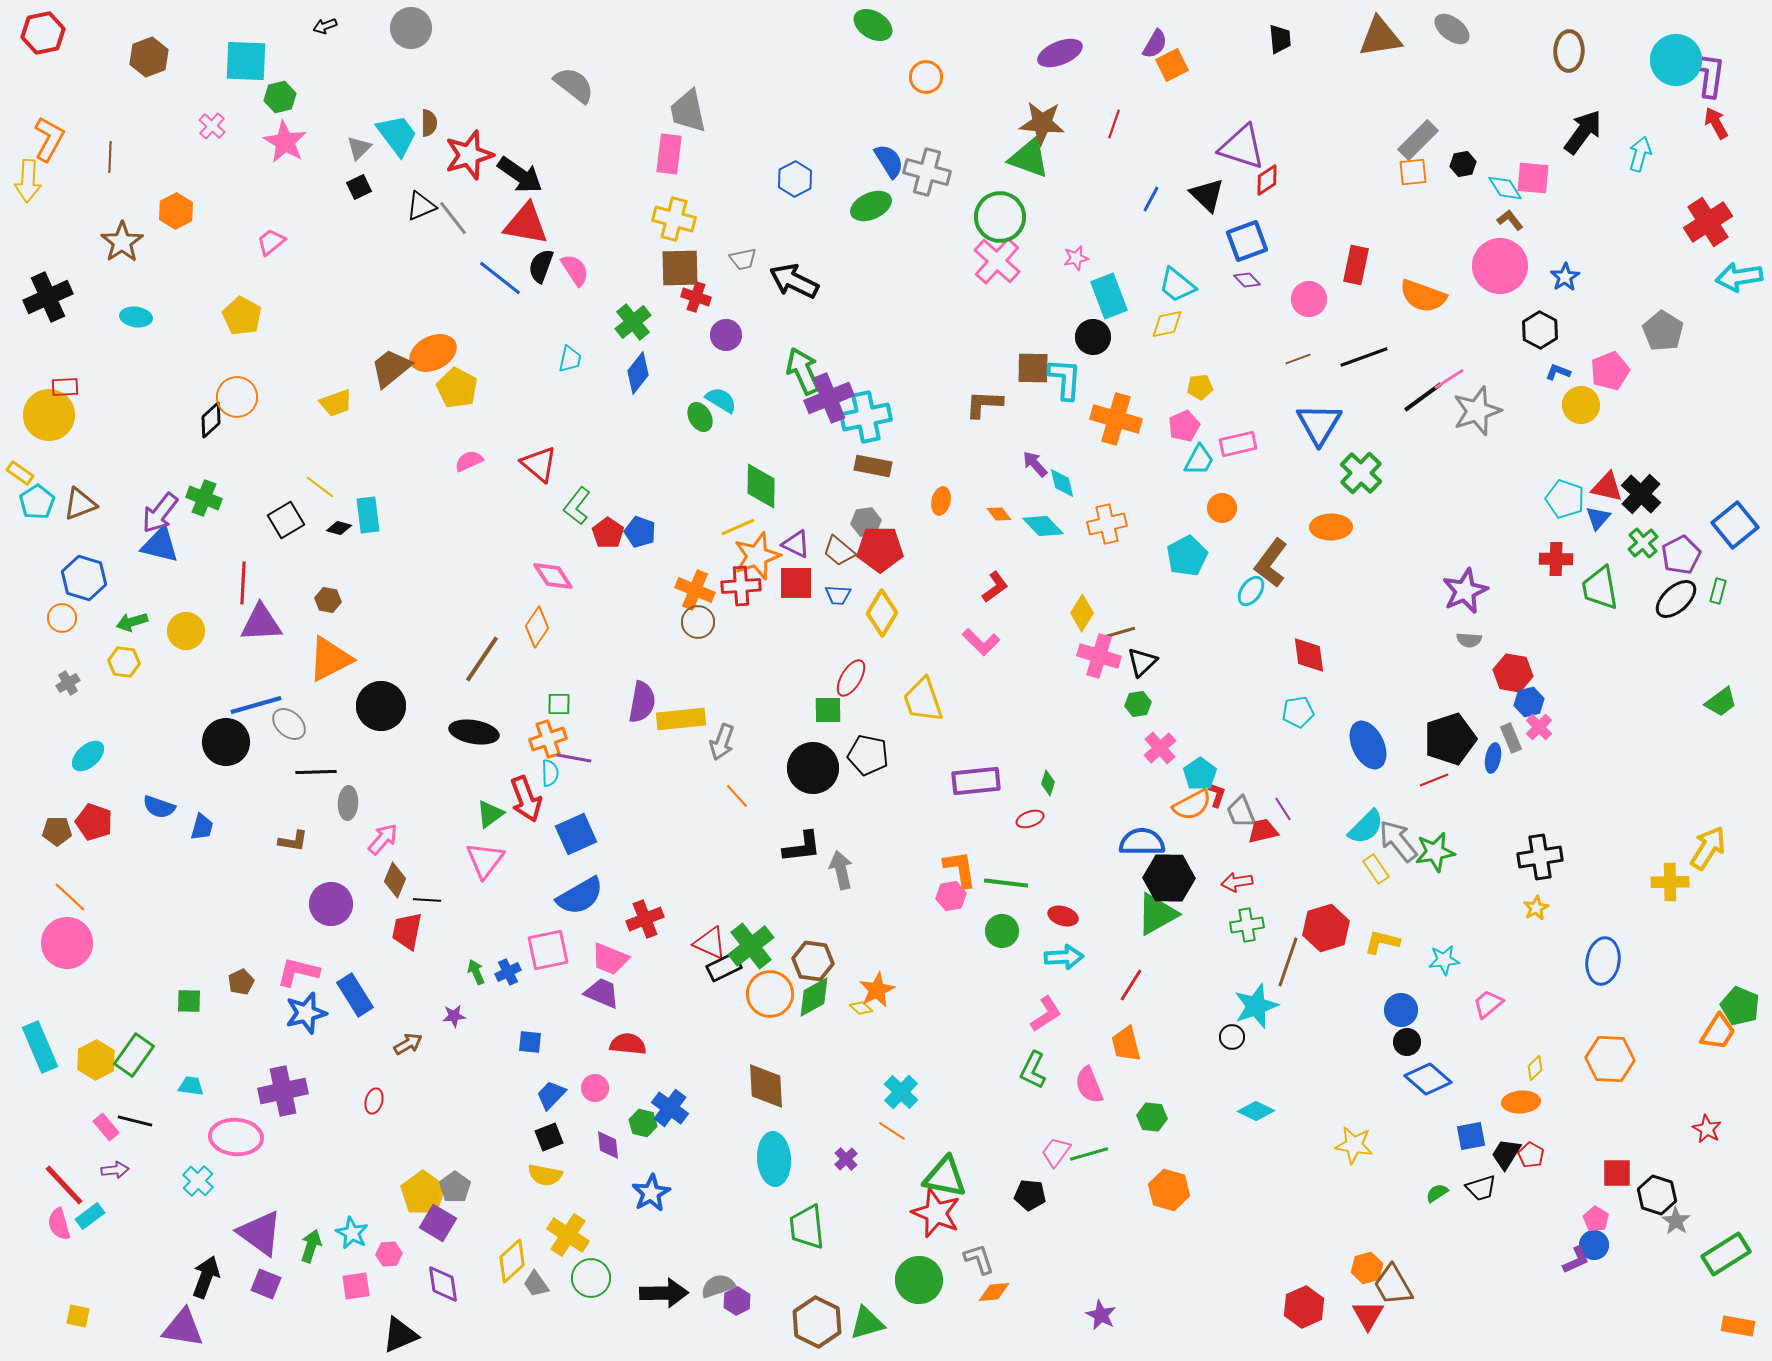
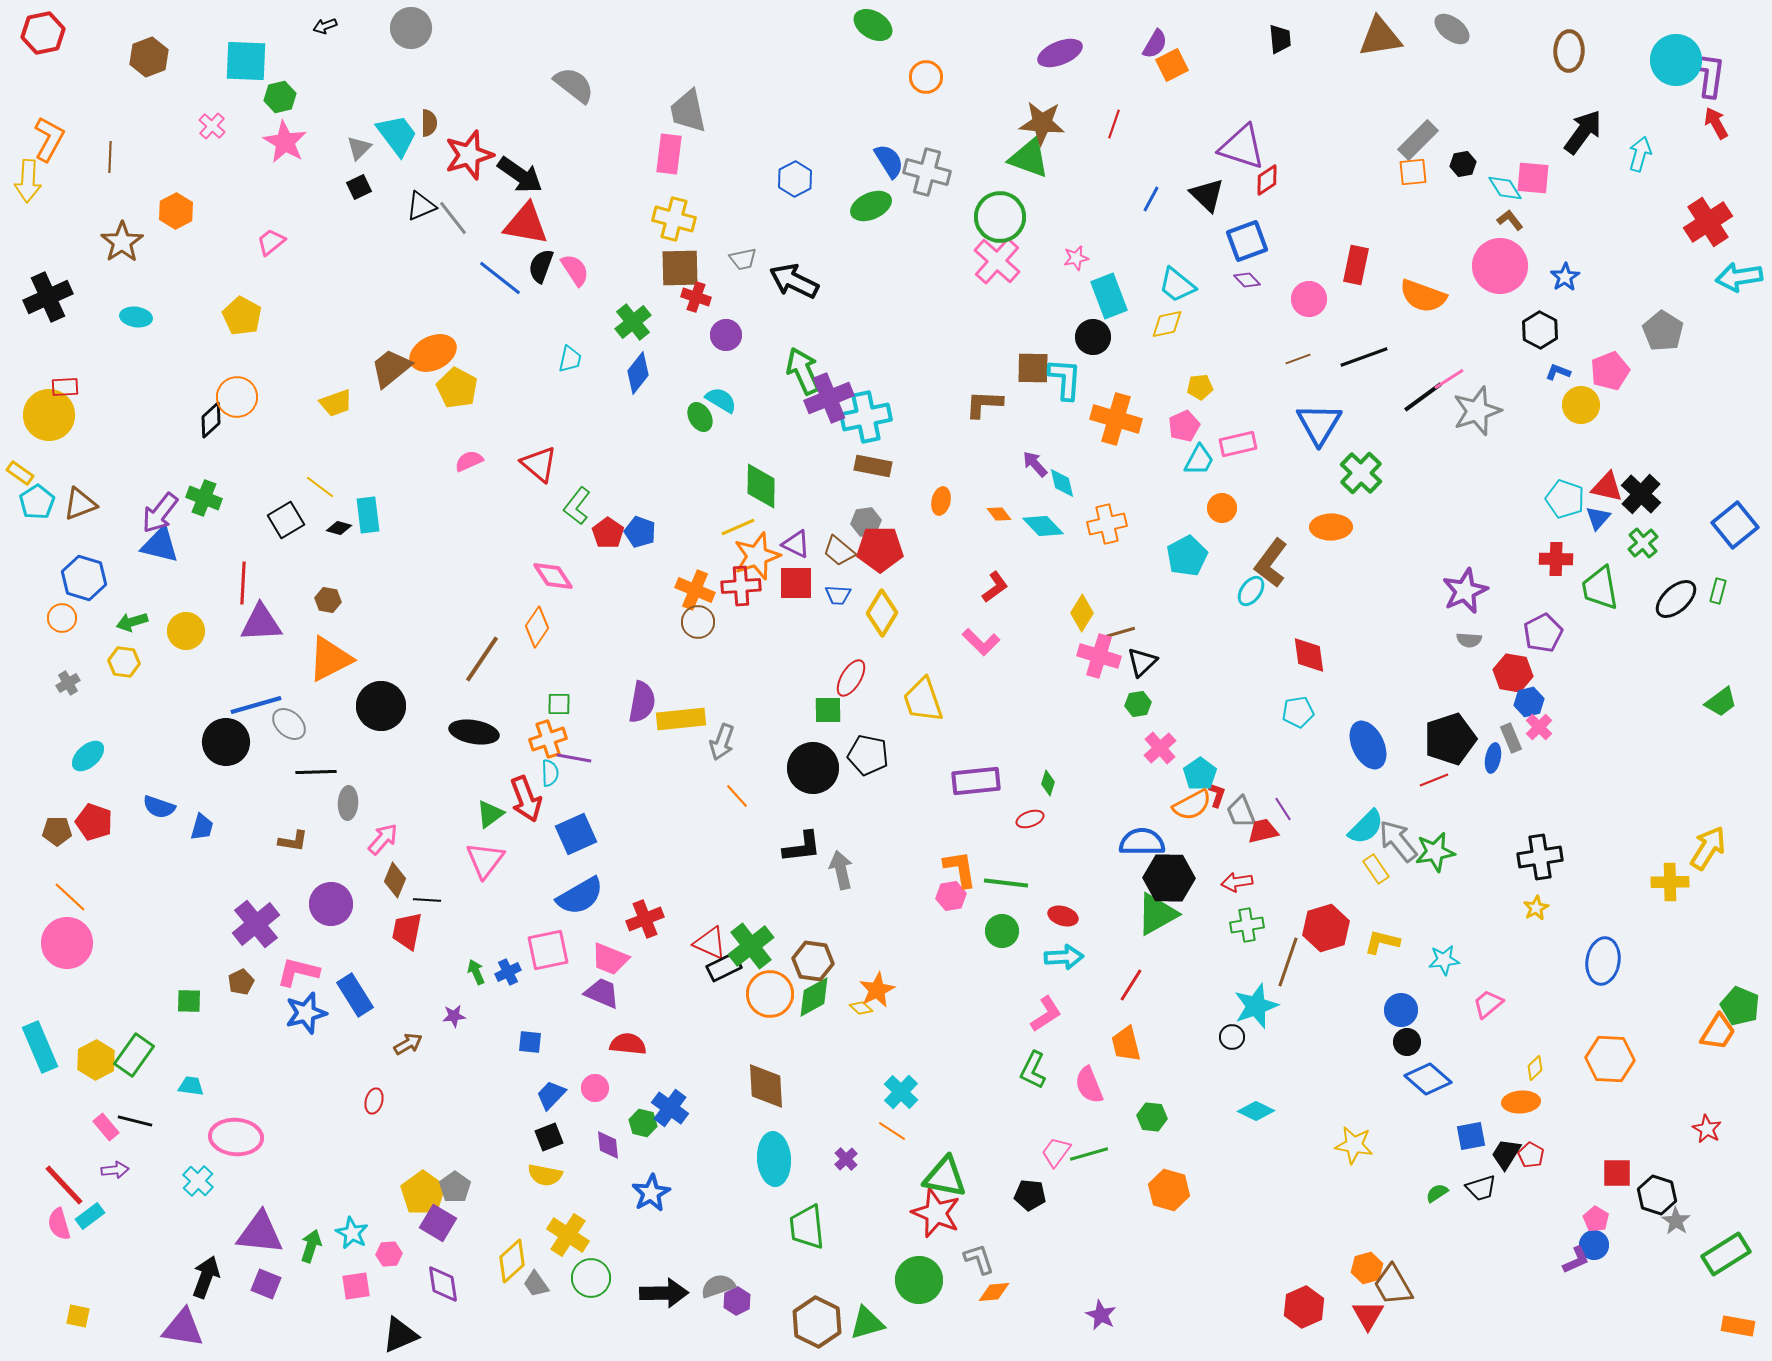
purple pentagon at (1681, 555): moved 138 px left, 78 px down
purple cross at (283, 1091): moved 27 px left, 167 px up; rotated 27 degrees counterclockwise
purple triangle at (260, 1233): rotated 30 degrees counterclockwise
